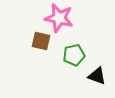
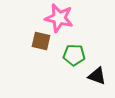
green pentagon: rotated 15 degrees clockwise
